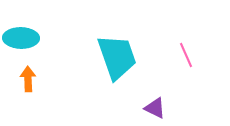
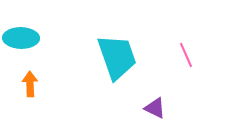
orange arrow: moved 2 px right, 5 px down
